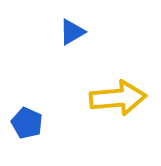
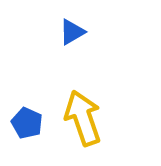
yellow arrow: moved 35 px left, 20 px down; rotated 104 degrees counterclockwise
